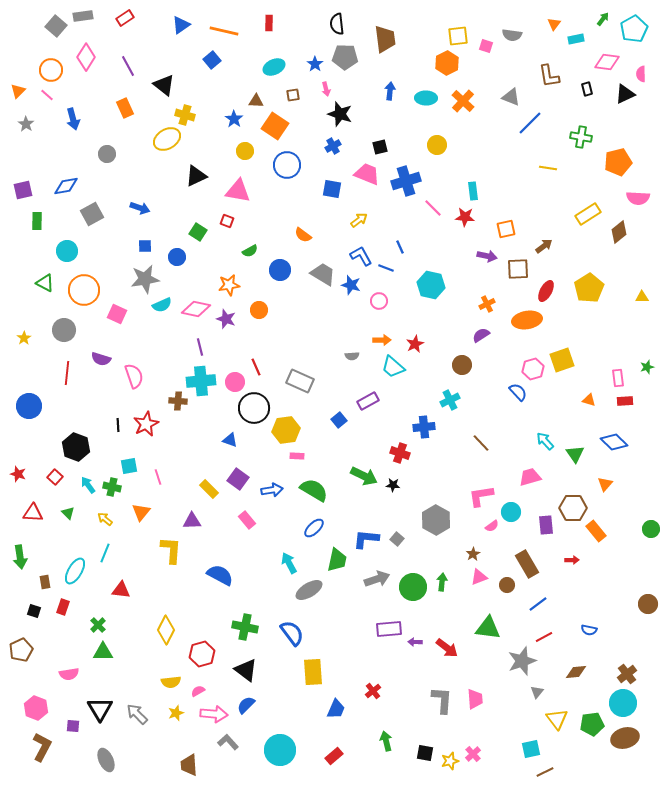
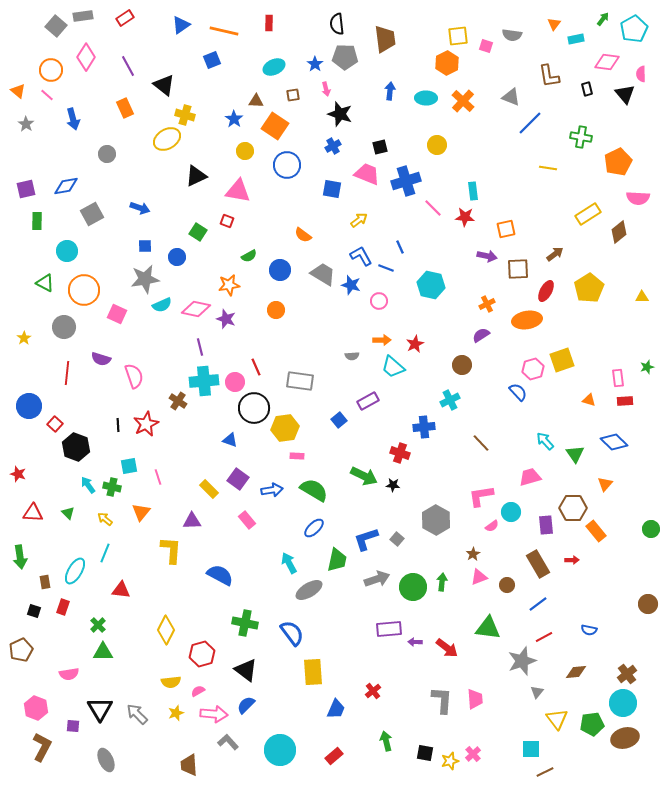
blue square at (212, 60): rotated 18 degrees clockwise
orange triangle at (18, 91): rotated 35 degrees counterclockwise
black triangle at (625, 94): rotated 45 degrees counterclockwise
orange pentagon at (618, 162): rotated 12 degrees counterclockwise
purple square at (23, 190): moved 3 px right, 1 px up
brown arrow at (544, 246): moved 11 px right, 8 px down
green semicircle at (250, 251): moved 1 px left, 5 px down
orange circle at (259, 310): moved 17 px right
gray circle at (64, 330): moved 3 px up
cyan cross at (201, 381): moved 3 px right
gray rectangle at (300, 381): rotated 16 degrees counterclockwise
brown cross at (178, 401): rotated 30 degrees clockwise
yellow hexagon at (286, 430): moved 1 px left, 2 px up
red square at (55, 477): moved 53 px up
blue L-shape at (366, 539): rotated 24 degrees counterclockwise
brown rectangle at (527, 564): moved 11 px right
green cross at (245, 627): moved 4 px up
cyan square at (531, 749): rotated 12 degrees clockwise
